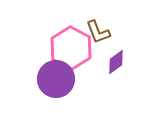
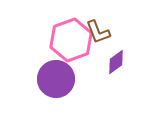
pink hexagon: moved 8 px up; rotated 12 degrees clockwise
